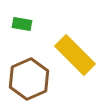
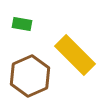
brown hexagon: moved 1 px right, 3 px up
